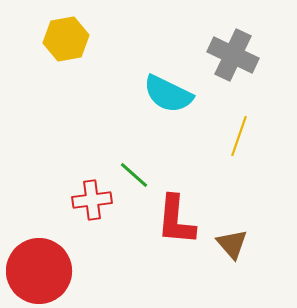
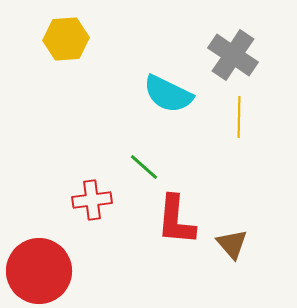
yellow hexagon: rotated 6 degrees clockwise
gray cross: rotated 9 degrees clockwise
yellow line: moved 19 px up; rotated 18 degrees counterclockwise
green line: moved 10 px right, 8 px up
